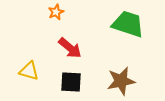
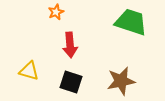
green trapezoid: moved 3 px right, 2 px up
red arrow: moved 3 px up; rotated 45 degrees clockwise
black square: rotated 15 degrees clockwise
